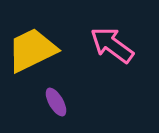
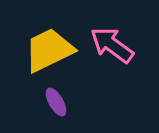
yellow trapezoid: moved 17 px right
